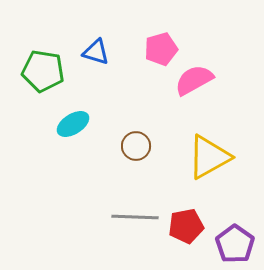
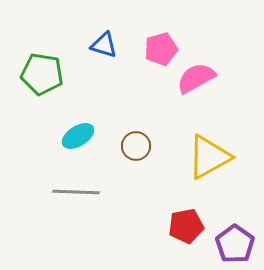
blue triangle: moved 8 px right, 7 px up
green pentagon: moved 1 px left, 3 px down
pink semicircle: moved 2 px right, 2 px up
cyan ellipse: moved 5 px right, 12 px down
gray line: moved 59 px left, 25 px up
